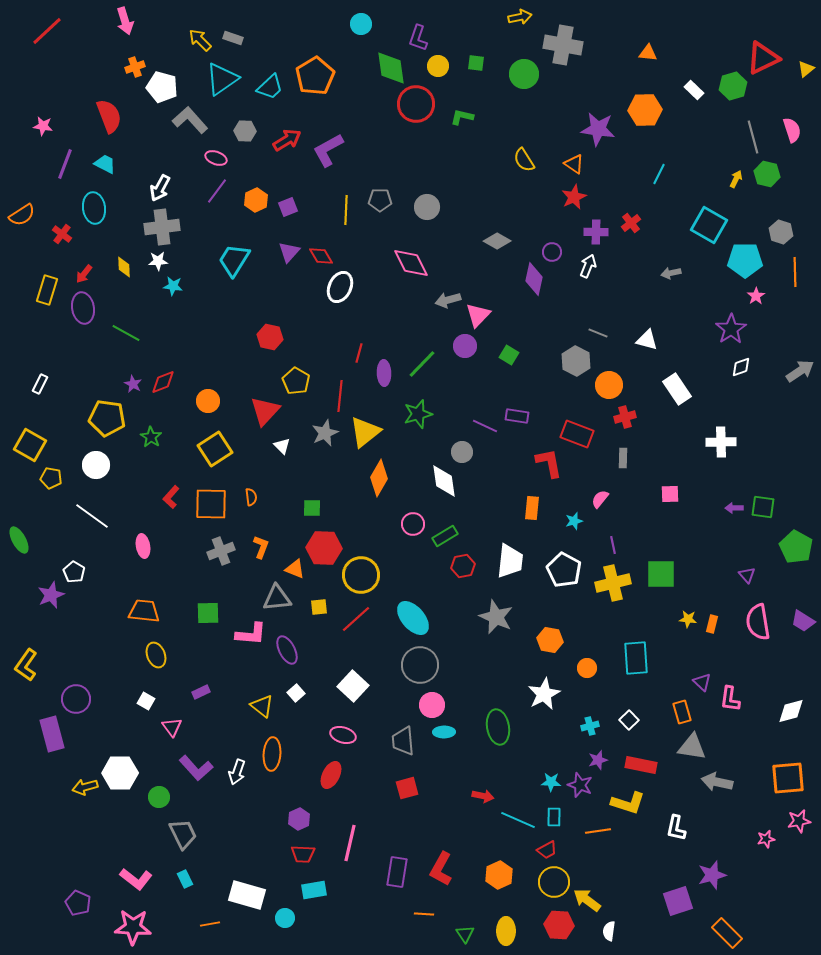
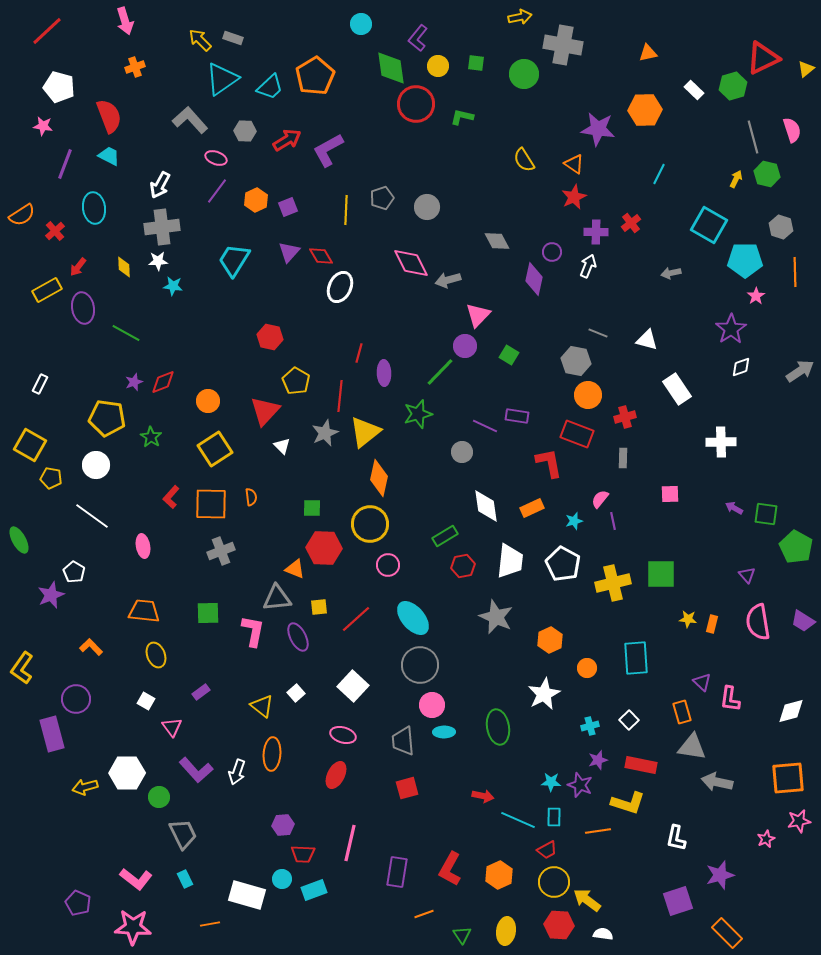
purple L-shape at (418, 38): rotated 20 degrees clockwise
orange triangle at (648, 53): rotated 18 degrees counterclockwise
white pentagon at (162, 87): moved 103 px left
cyan trapezoid at (105, 164): moved 4 px right, 8 px up
white arrow at (160, 188): moved 3 px up
gray pentagon at (380, 200): moved 2 px right, 2 px up; rotated 20 degrees counterclockwise
gray hexagon at (781, 232): moved 5 px up
red cross at (62, 234): moved 7 px left, 3 px up; rotated 12 degrees clockwise
gray diamond at (497, 241): rotated 32 degrees clockwise
red arrow at (84, 274): moved 6 px left, 7 px up
yellow rectangle at (47, 290): rotated 44 degrees clockwise
gray arrow at (448, 300): moved 20 px up
gray hexagon at (576, 361): rotated 16 degrees counterclockwise
green line at (422, 364): moved 18 px right, 8 px down
purple star at (133, 384): moved 1 px right, 2 px up; rotated 24 degrees clockwise
orange circle at (609, 385): moved 21 px left, 10 px down
orange diamond at (379, 478): rotated 18 degrees counterclockwise
white diamond at (444, 481): moved 42 px right, 25 px down
green square at (763, 507): moved 3 px right, 7 px down
orange rectangle at (532, 508): rotated 60 degrees clockwise
purple arrow at (734, 508): rotated 30 degrees clockwise
pink circle at (413, 524): moved 25 px left, 41 px down
purple line at (613, 545): moved 24 px up
orange L-shape at (261, 547): moved 170 px left, 100 px down; rotated 65 degrees counterclockwise
white pentagon at (564, 570): moved 1 px left, 6 px up
yellow circle at (361, 575): moved 9 px right, 51 px up
pink L-shape at (251, 634): moved 2 px right, 3 px up; rotated 84 degrees counterclockwise
orange hexagon at (550, 640): rotated 25 degrees clockwise
purple ellipse at (287, 650): moved 11 px right, 13 px up
yellow L-shape at (26, 665): moved 4 px left, 3 px down
purple rectangle at (201, 692): rotated 12 degrees counterclockwise
purple L-shape at (196, 768): moved 2 px down
white hexagon at (120, 773): moved 7 px right
red ellipse at (331, 775): moved 5 px right
purple hexagon at (299, 819): moved 16 px left, 6 px down; rotated 20 degrees clockwise
white L-shape at (676, 828): moved 10 px down
pink star at (766, 839): rotated 12 degrees counterclockwise
red L-shape at (441, 869): moved 9 px right
purple star at (712, 875): moved 8 px right
cyan rectangle at (314, 890): rotated 10 degrees counterclockwise
orange line at (424, 914): rotated 24 degrees counterclockwise
cyan circle at (285, 918): moved 3 px left, 39 px up
yellow ellipse at (506, 931): rotated 8 degrees clockwise
white semicircle at (609, 931): moved 6 px left, 3 px down; rotated 90 degrees clockwise
green triangle at (465, 934): moved 3 px left, 1 px down
